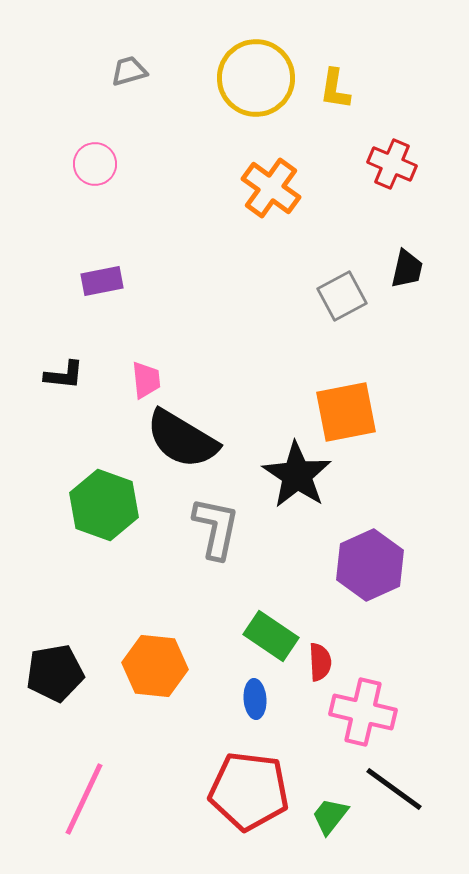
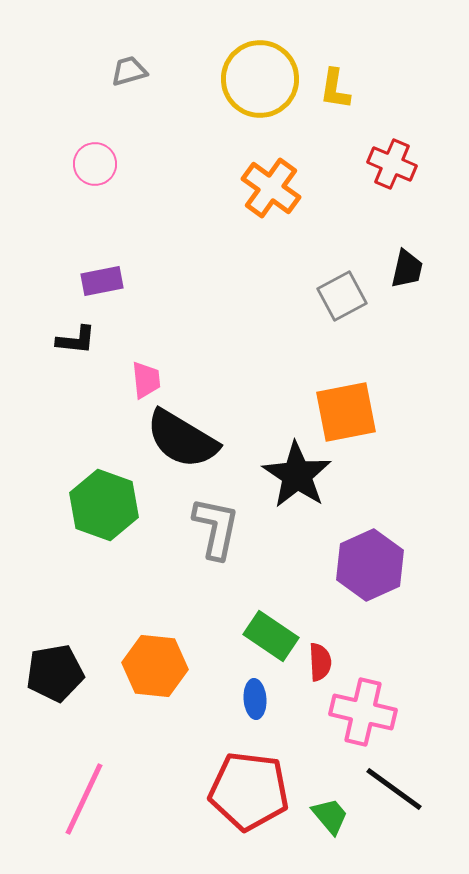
yellow circle: moved 4 px right, 1 px down
black L-shape: moved 12 px right, 35 px up
green trapezoid: rotated 102 degrees clockwise
